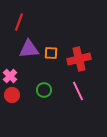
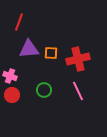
red cross: moved 1 px left
pink cross: rotated 24 degrees counterclockwise
